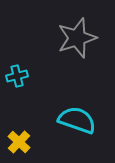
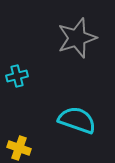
yellow cross: moved 6 px down; rotated 25 degrees counterclockwise
